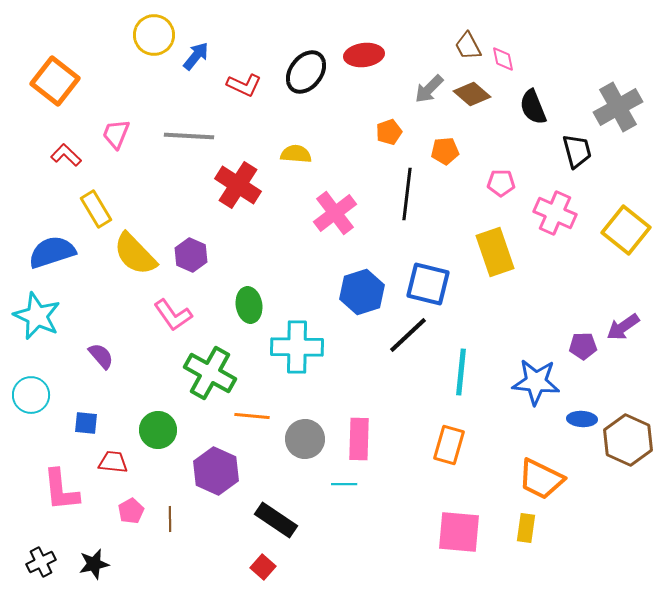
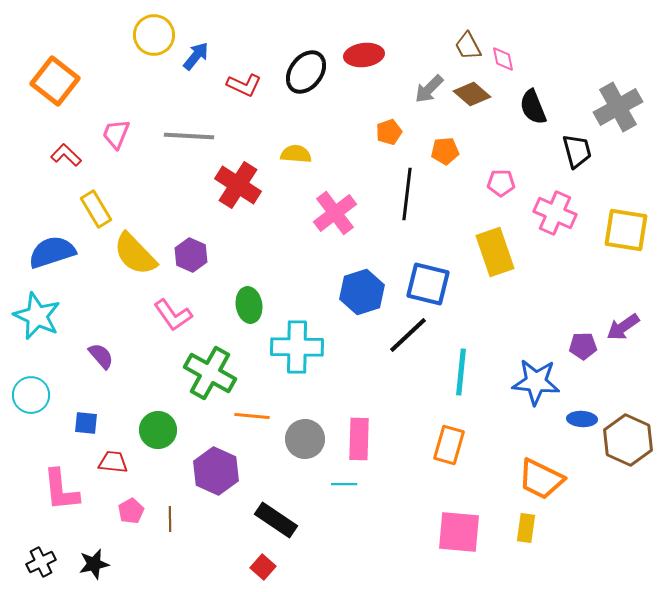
yellow square at (626, 230): rotated 30 degrees counterclockwise
